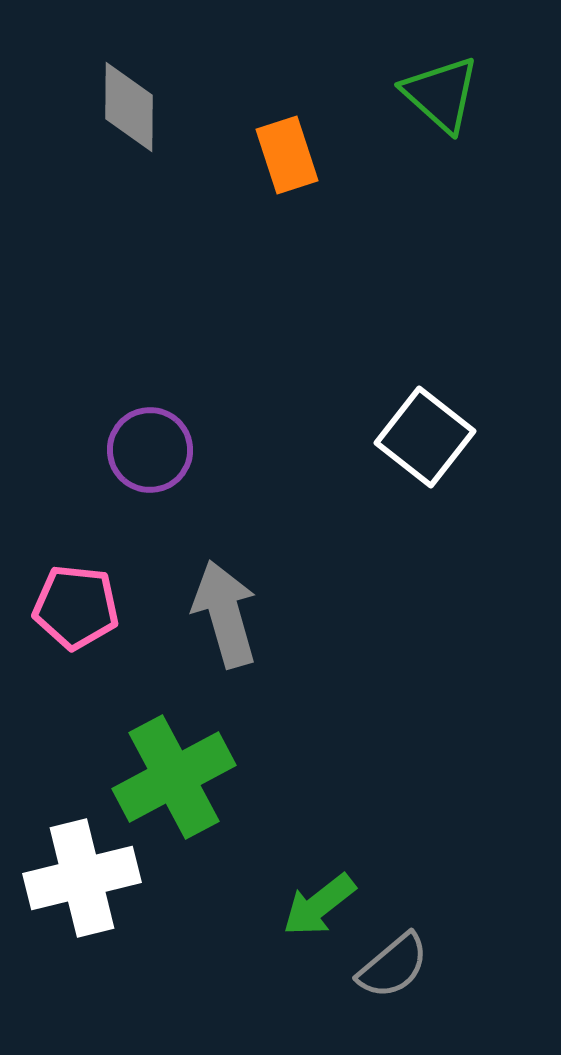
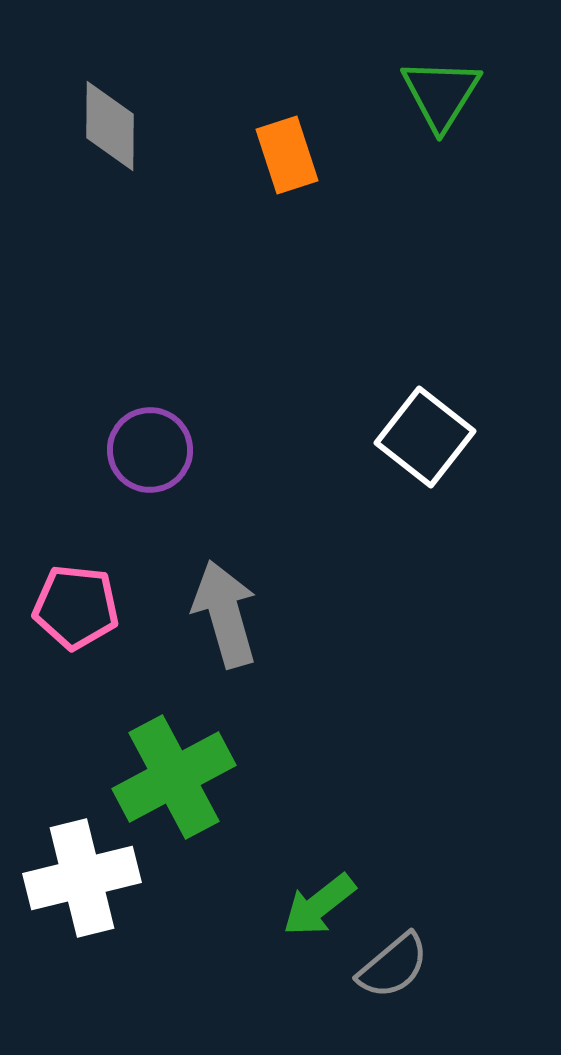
green triangle: rotated 20 degrees clockwise
gray diamond: moved 19 px left, 19 px down
